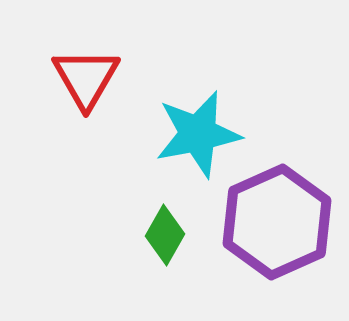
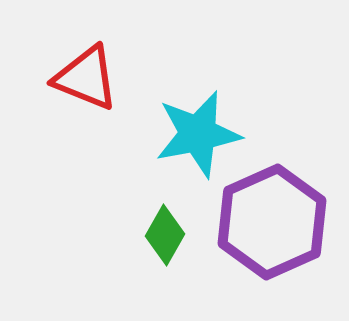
red triangle: rotated 38 degrees counterclockwise
purple hexagon: moved 5 px left
